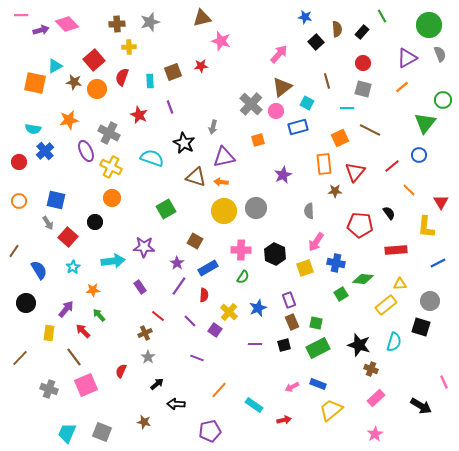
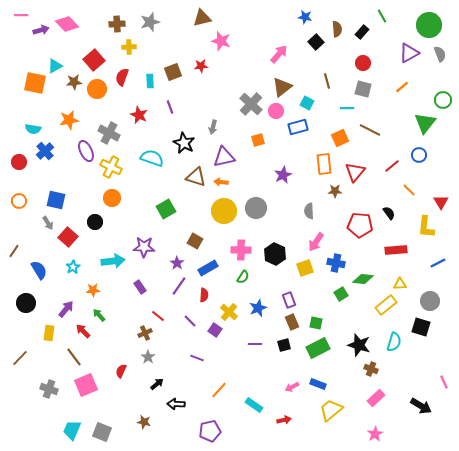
purple triangle at (407, 58): moved 2 px right, 5 px up
brown star at (74, 82): rotated 14 degrees counterclockwise
cyan trapezoid at (67, 433): moved 5 px right, 3 px up
